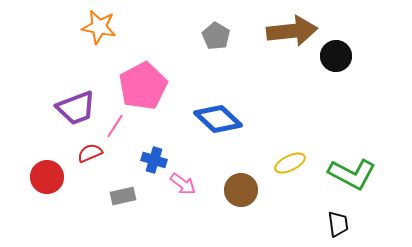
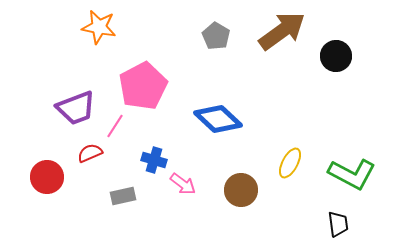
brown arrow: moved 10 px left; rotated 30 degrees counterclockwise
yellow ellipse: rotated 36 degrees counterclockwise
